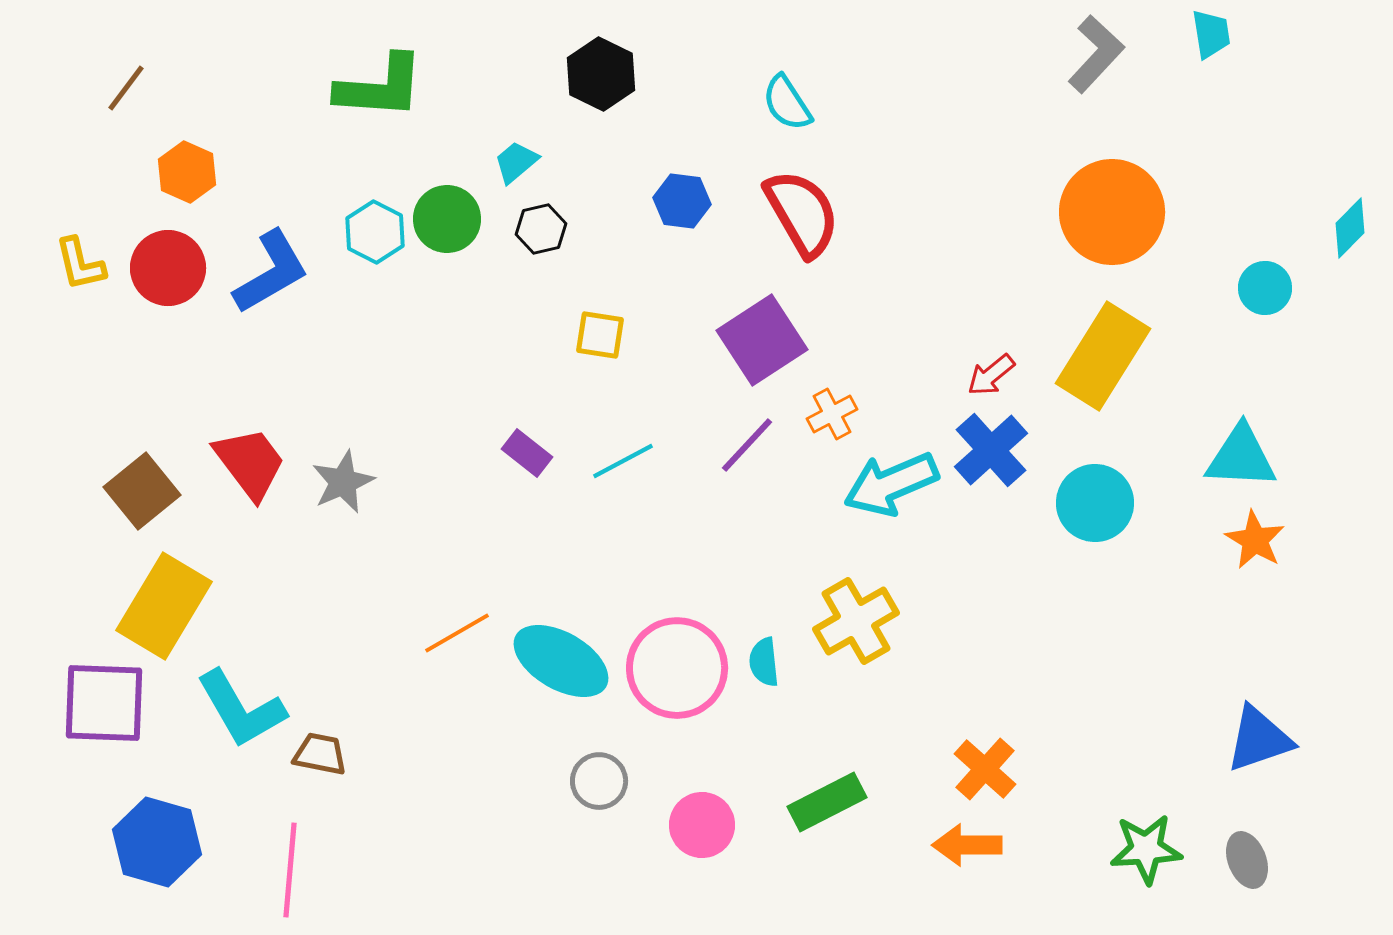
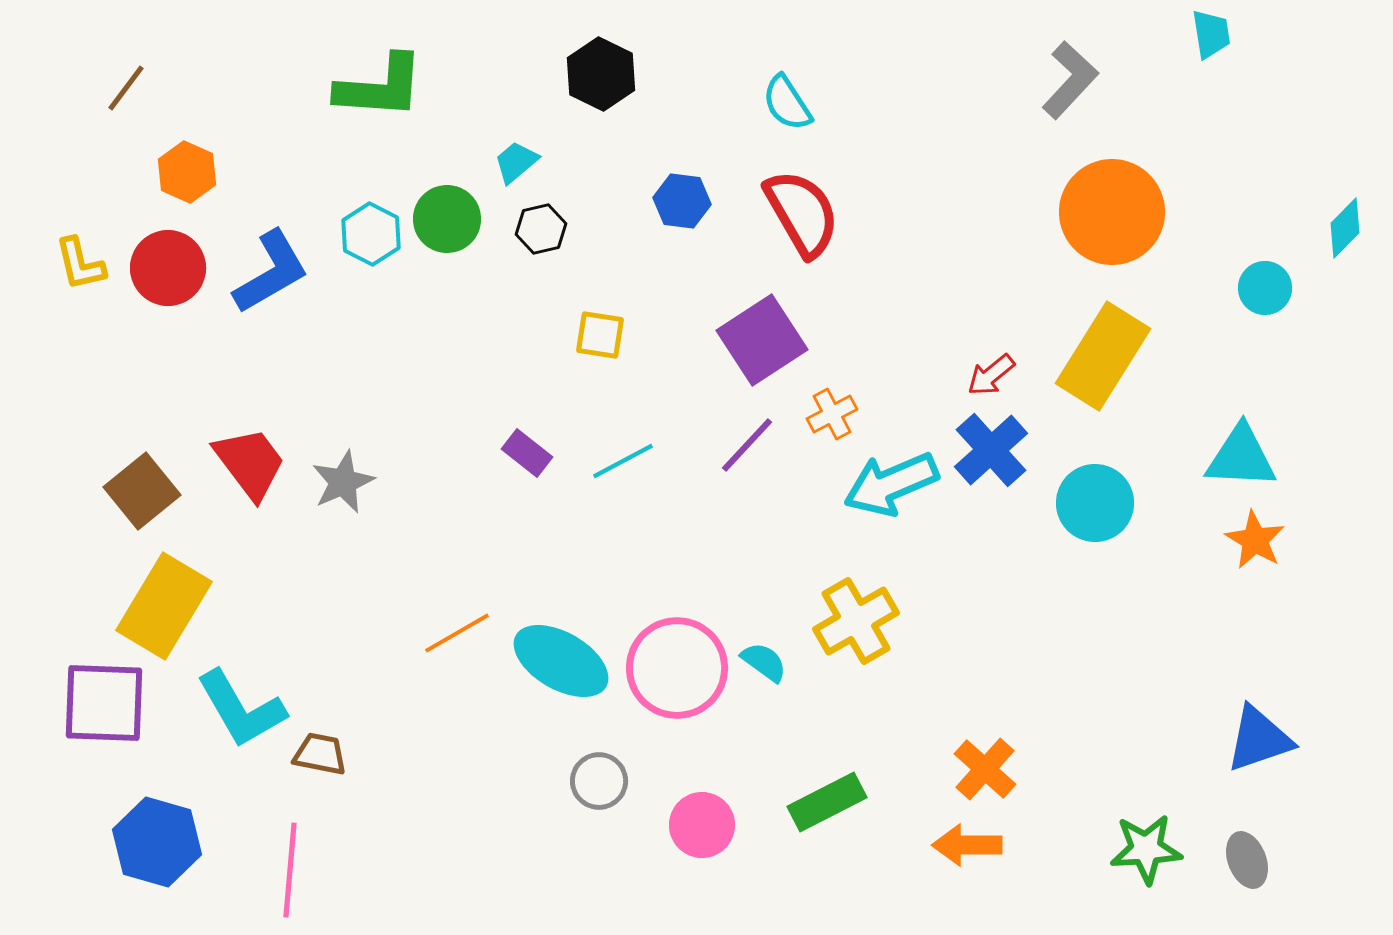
gray L-shape at (1096, 54): moved 26 px left, 26 px down
cyan diamond at (1350, 228): moved 5 px left
cyan hexagon at (375, 232): moved 4 px left, 2 px down
cyan semicircle at (764, 662): rotated 132 degrees clockwise
